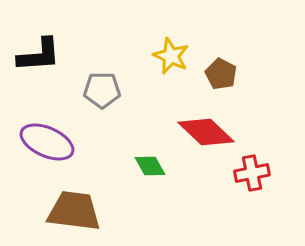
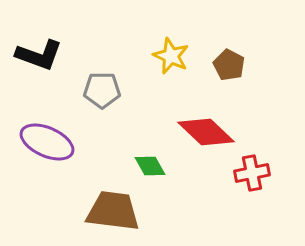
black L-shape: rotated 24 degrees clockwise
brown pentagon: moved 8 px right, 9 px up
brown trapezoid: moved 39 px right
